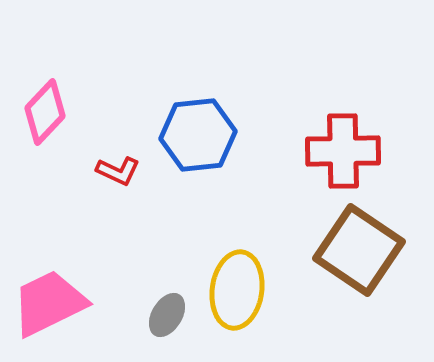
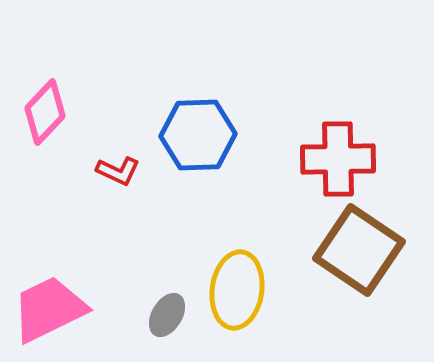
blue hexagon: rotated 4 degrees clockwise
red cross: moved 5 px left, 8 px down
pink trapezoid: moved 6 px down
